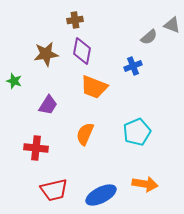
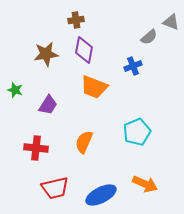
brown cross: moved 1 px right
gray triangle: moved 1 px left, 3 px up
purple diamond: moved 2 px right, 1 px up
green star: moved 1 px right, 9 px down
orange semicircle: moved 1 px left, 8 px down
orange arrow: rotated 15 degrees clockwise
red trapezoid: moved 1 px right, 2 px up
